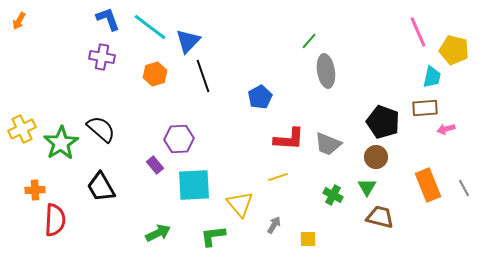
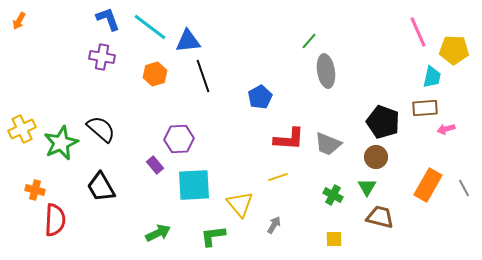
blue triangle: rotated 40 degrees clockwise
yellow pentagon: rotated 12 degrees counterclockwise
green star: rotated 8 degrees clockwise
orange rectangle: rotated 52 degrees clockwise
orange cross: rotated 18 degrees clockwise
yellow square: moved 26 px right
